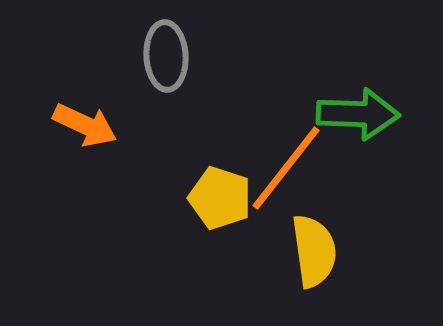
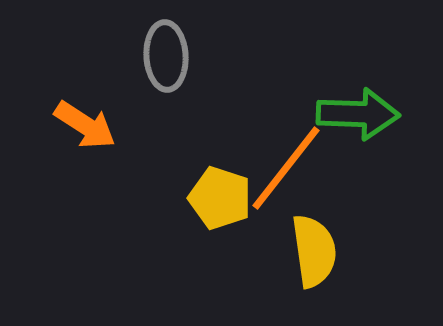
orange arrow: rotated 8 degrees clockwise
